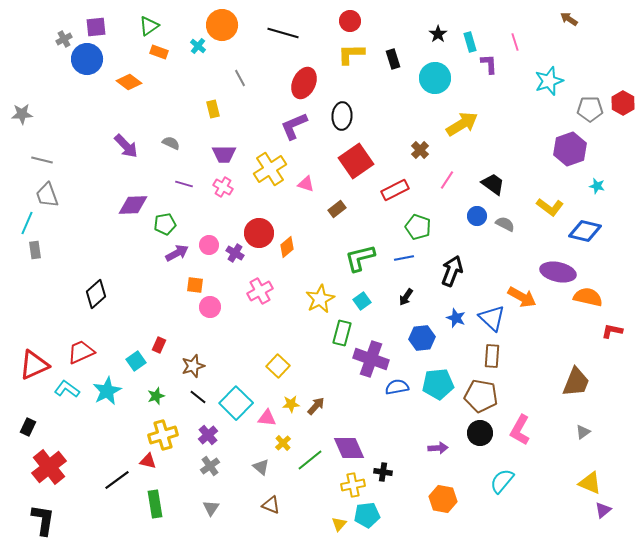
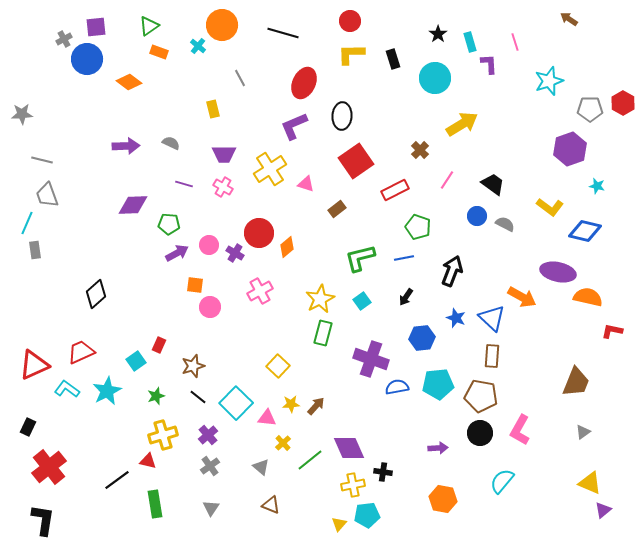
purple arrow at (126, 146): rotated 48 degrees counterclockwise
green pentagon at (165, 224): moved 4 px right; rotated 15 degrees clockwise
green rectangle at (342, 333): moved 19 px left
